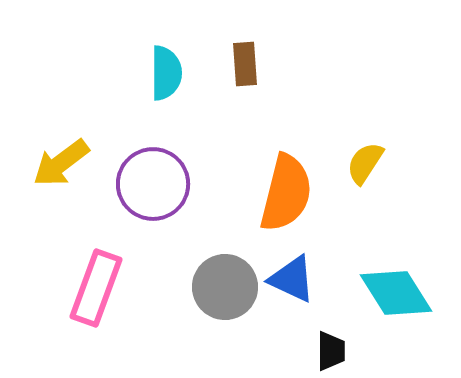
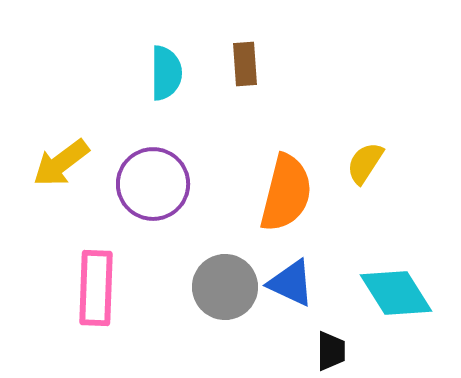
blue triangle: moved 1 px left, 4 px down
pink rectangle: rotated 18 degrees counterclockwise
